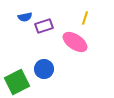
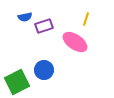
yellow line: moved 1 px right, 1 px down
blue circle: moved 1 px down
